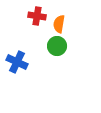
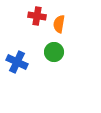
green circle: moved 3 px left, 6 px down
